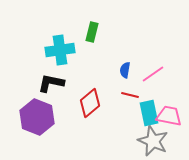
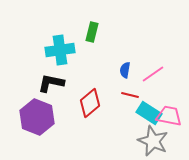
cyan rectangle: rotated 45 degrees counterclockwise
